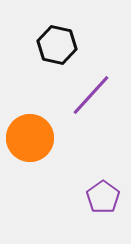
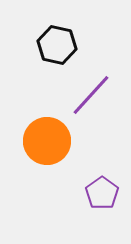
orange circle: moved 17 px right, 3 px down
purple pentagon: moved 1 px left, 4 px up
